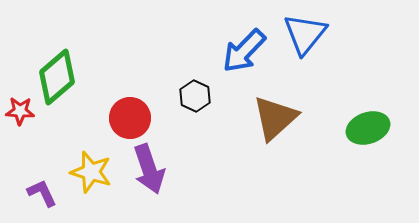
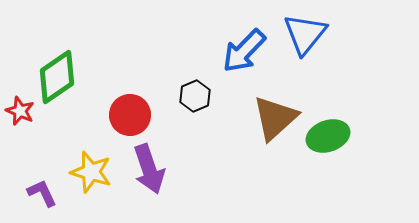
green diamond: rotated 6 degrees clockwise
black hexagon: rotated 12 degrees clockwise
red star: rotated 20 degrees clockwise
red circle: moved 3 px up
green ellipse: moved 40 px left, 8 px down
